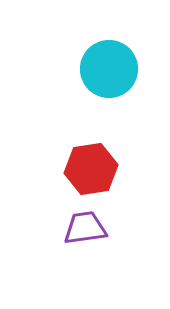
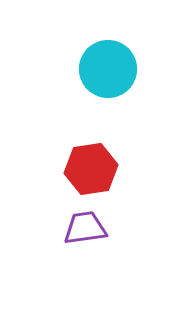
cyan circle: moved 1 px left
